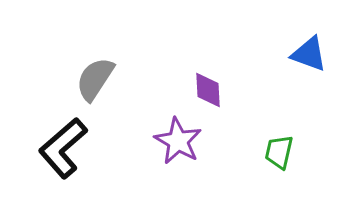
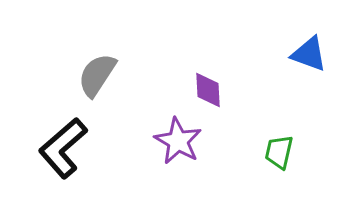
gray semicircle: moved 2 px right, 4 px up
